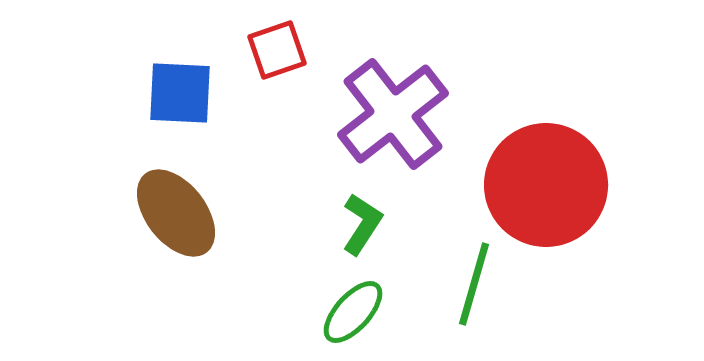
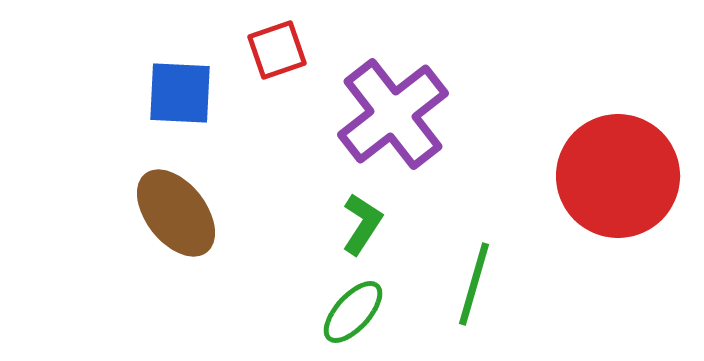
red circle: moved 72 px right, 9 px up
